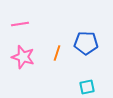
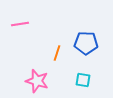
pink star: moved 14 px right, 24 px down
cyan square: moved 4 px left, 7 px up; rotated 21 degrees clockwise
